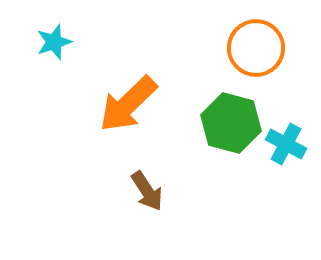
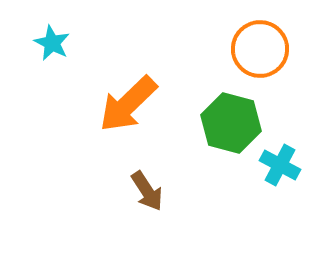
cyan star: moved 2 px left, 1 px down; rotated 27 degrees counterclockwise
orange circle: moved 4 px right, 1 px down
cyan cross: moved 6 px left, 21 px down
